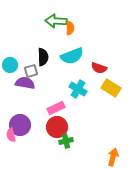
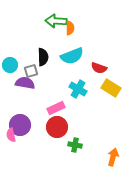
green cross: moved 9 px right, 4 px down; rotated 24 degrees clockwise
